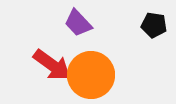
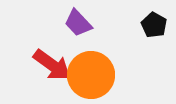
black pentagon: rotated 20 degrees clockwise
